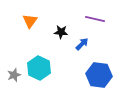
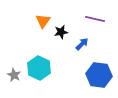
orange triangle: moved 13 px right
black star: rotated 16 degrees counterclockwise
gray star: rotated 24 degrees counterclockwise
